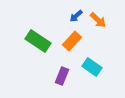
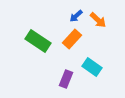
orange rectangle: moved 2 px up
purple rectangle: moved 4 px right, 3 px down
